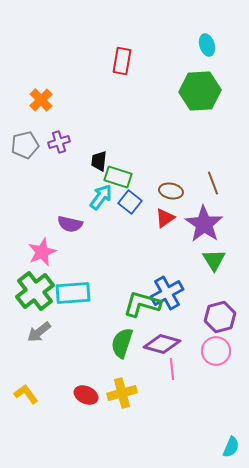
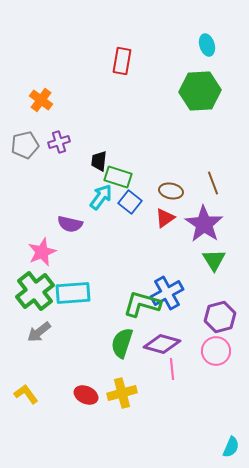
orange cross: rotated 10 degrees counterclockwise
